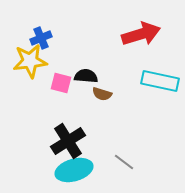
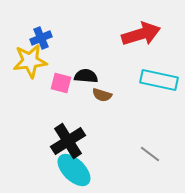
cyan rectangle: moved 1 px left, 1 px up
brown semicircle: moved 1 px down
gray line: moved 26 px right, 8 px up
cyan ellipse: rotated 60 degrees clockwise
